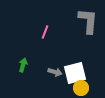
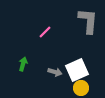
pink line: rotated 24 degrees clockwise
green arrow: moved 1 px up
white square: moved 2 px right, 3 px up; rotated 10 degrees counterclockwise
